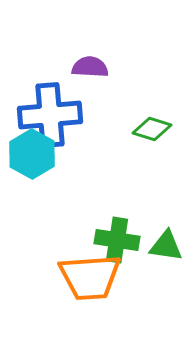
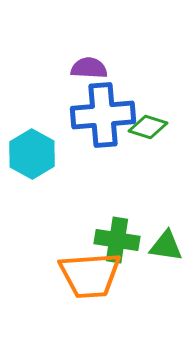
purple semicircle: moved 1 px left, 1 px down
blue cross: moved 53 px right
green diamond: moved 4 px left, 2 px up
orange trapezoid: moved 2 px up
